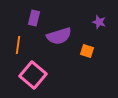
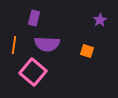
purple star: moved 1 px right, 2 px up; rotated 24 degrees clockwise
purple semicircle: moved 12 px left, 8 px down; rotated 20 degrees clockwise
orange line: moved 4 px left
pink square: moved 3 px up
